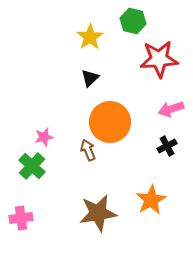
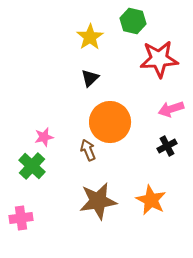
orange star: rotated 16 degrees counterclockwise
brown star: moved 12 px up
